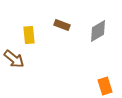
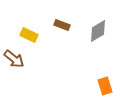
yellow rectangle: rotated 60 degrees counterclockwise
